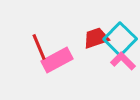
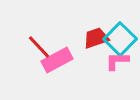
red line: rotated 20 degrees counterclockwise
pink L-shape: moved 6 px left; rotated 45 degrees counterclockwise
